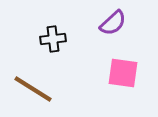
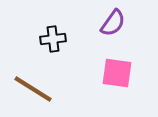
purple semicircle: rotated 12 degrees counterclockwise
pink square: moved 6 px left
